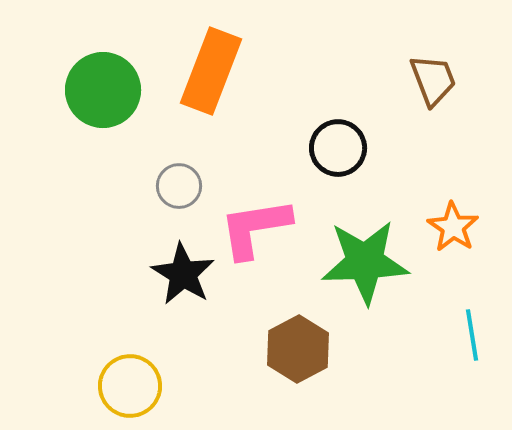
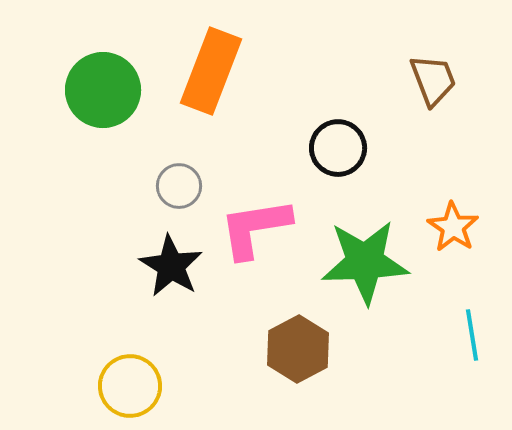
black star: moved 12 px left, 8 px up
